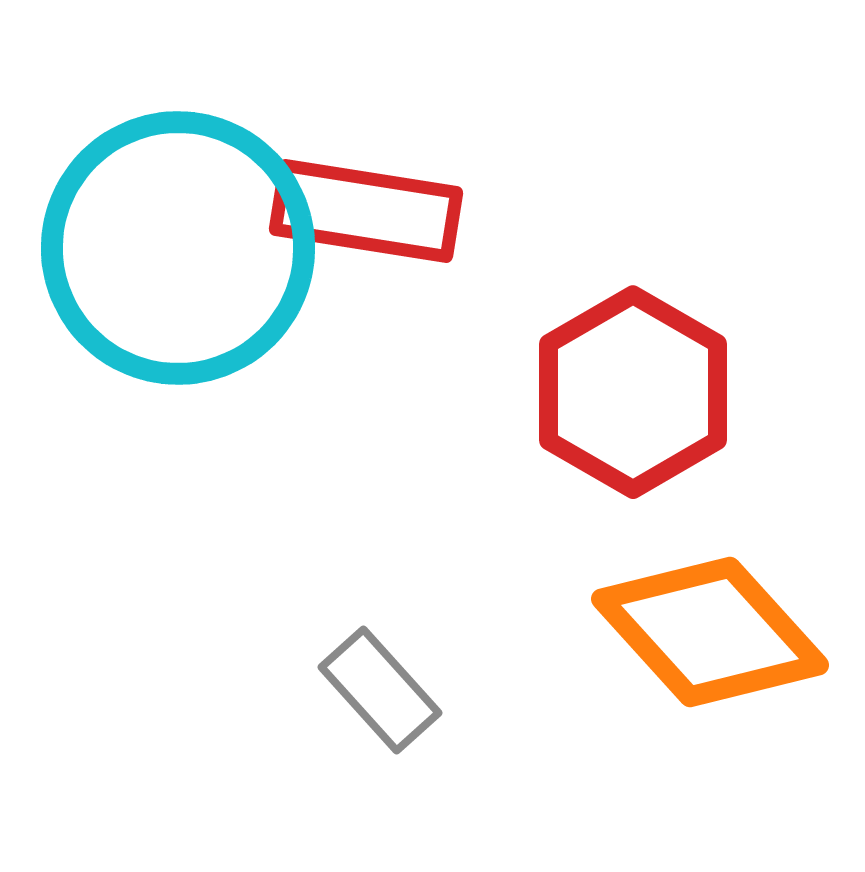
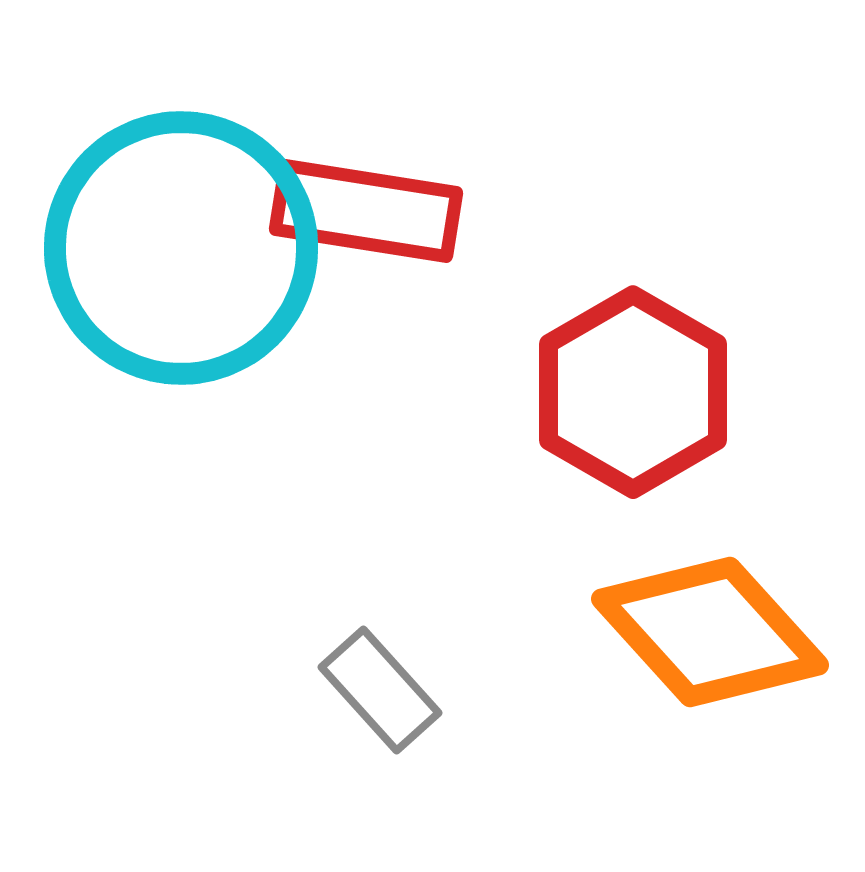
cyan circle: moved 3 px right
